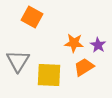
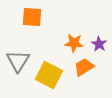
orange square: rotated 25 degrees counterclockwise
purple star: moved 1 px right, 1 px up
yellow square: rotated 24 degrees clockwise
